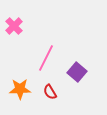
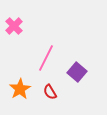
orange star: rotated 30 degrees counterclockwise
